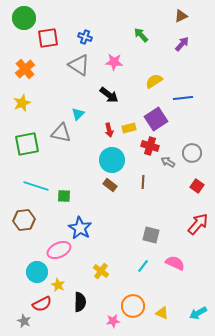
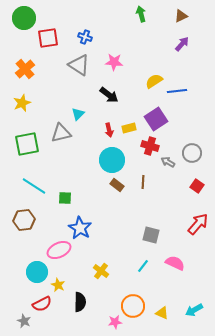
green arrow at (141, 35): moved 21 px up; rotated 28 degrees clockwise
blue line at (183, 98): moved 6 px left, 7 px up
gray triangle at (61, 133): rotated 25 degrees counterclockwise
brown rectangle at (110, 185): moved 7 px right
cyan line at (36, 186): moved 2 px left; rotated 15 degrees clockwise
green square at (64, 196): moved 1 px right, 2 px down
cyan arrow at (198, 313): moved 4 px left, 3 px up
pink star at (113, 321): moved 2 px right, 1 px down
